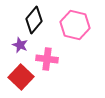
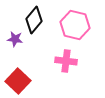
purple star: moved 5 px left, 6 px up; rotated 14 degrees counterclockwise
pink cross: moved 19 px right, 2 px down
red square: moved 3 px left, 4 px down
